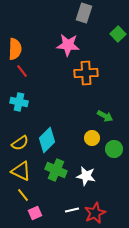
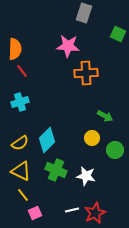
green square: rotated 21 degrees counterclockwise
pink star: moved 1 px down
cyan cross: moved 1 px right; rotated 30 degrees counterclockwise
green circle: moved 1 px right, 1 px down
